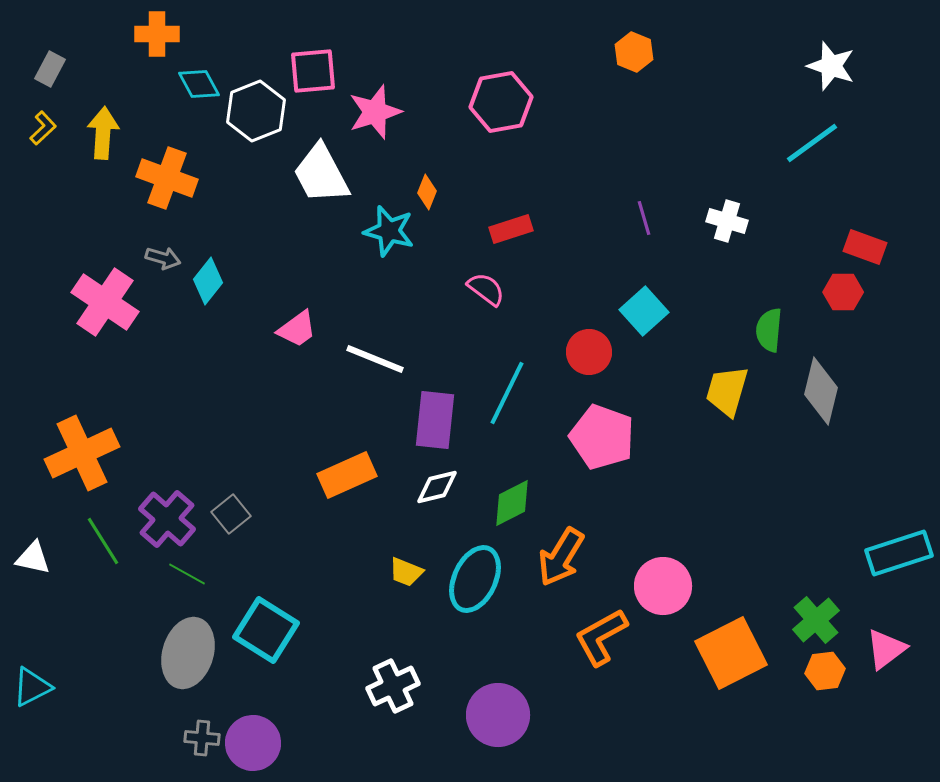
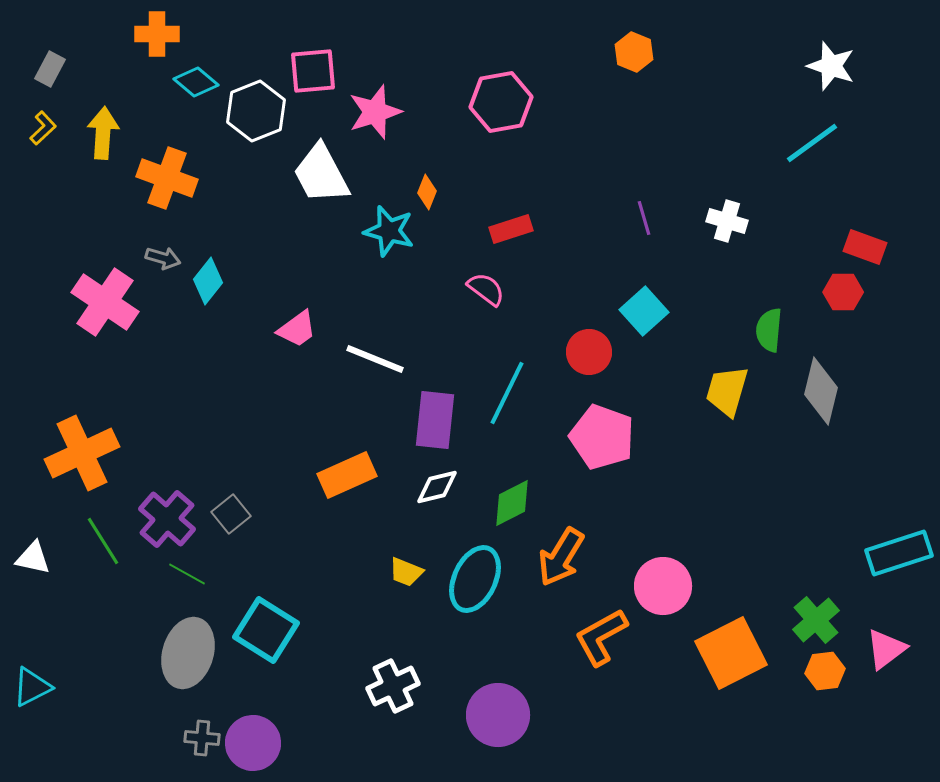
cyan diamond at (199, 84): moved 3 px left, 2 px up; rotated 21 degrees counterclockwise
